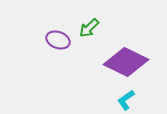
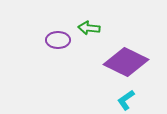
green arrow: rotated 50 degrees clockwise
purple ellipse: rotated 20 degrees counterclockwise
